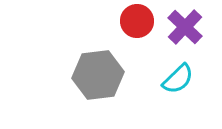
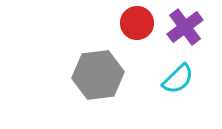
red circle: moved 2 px down
purple cross: rotated 9 degrees clockwise
